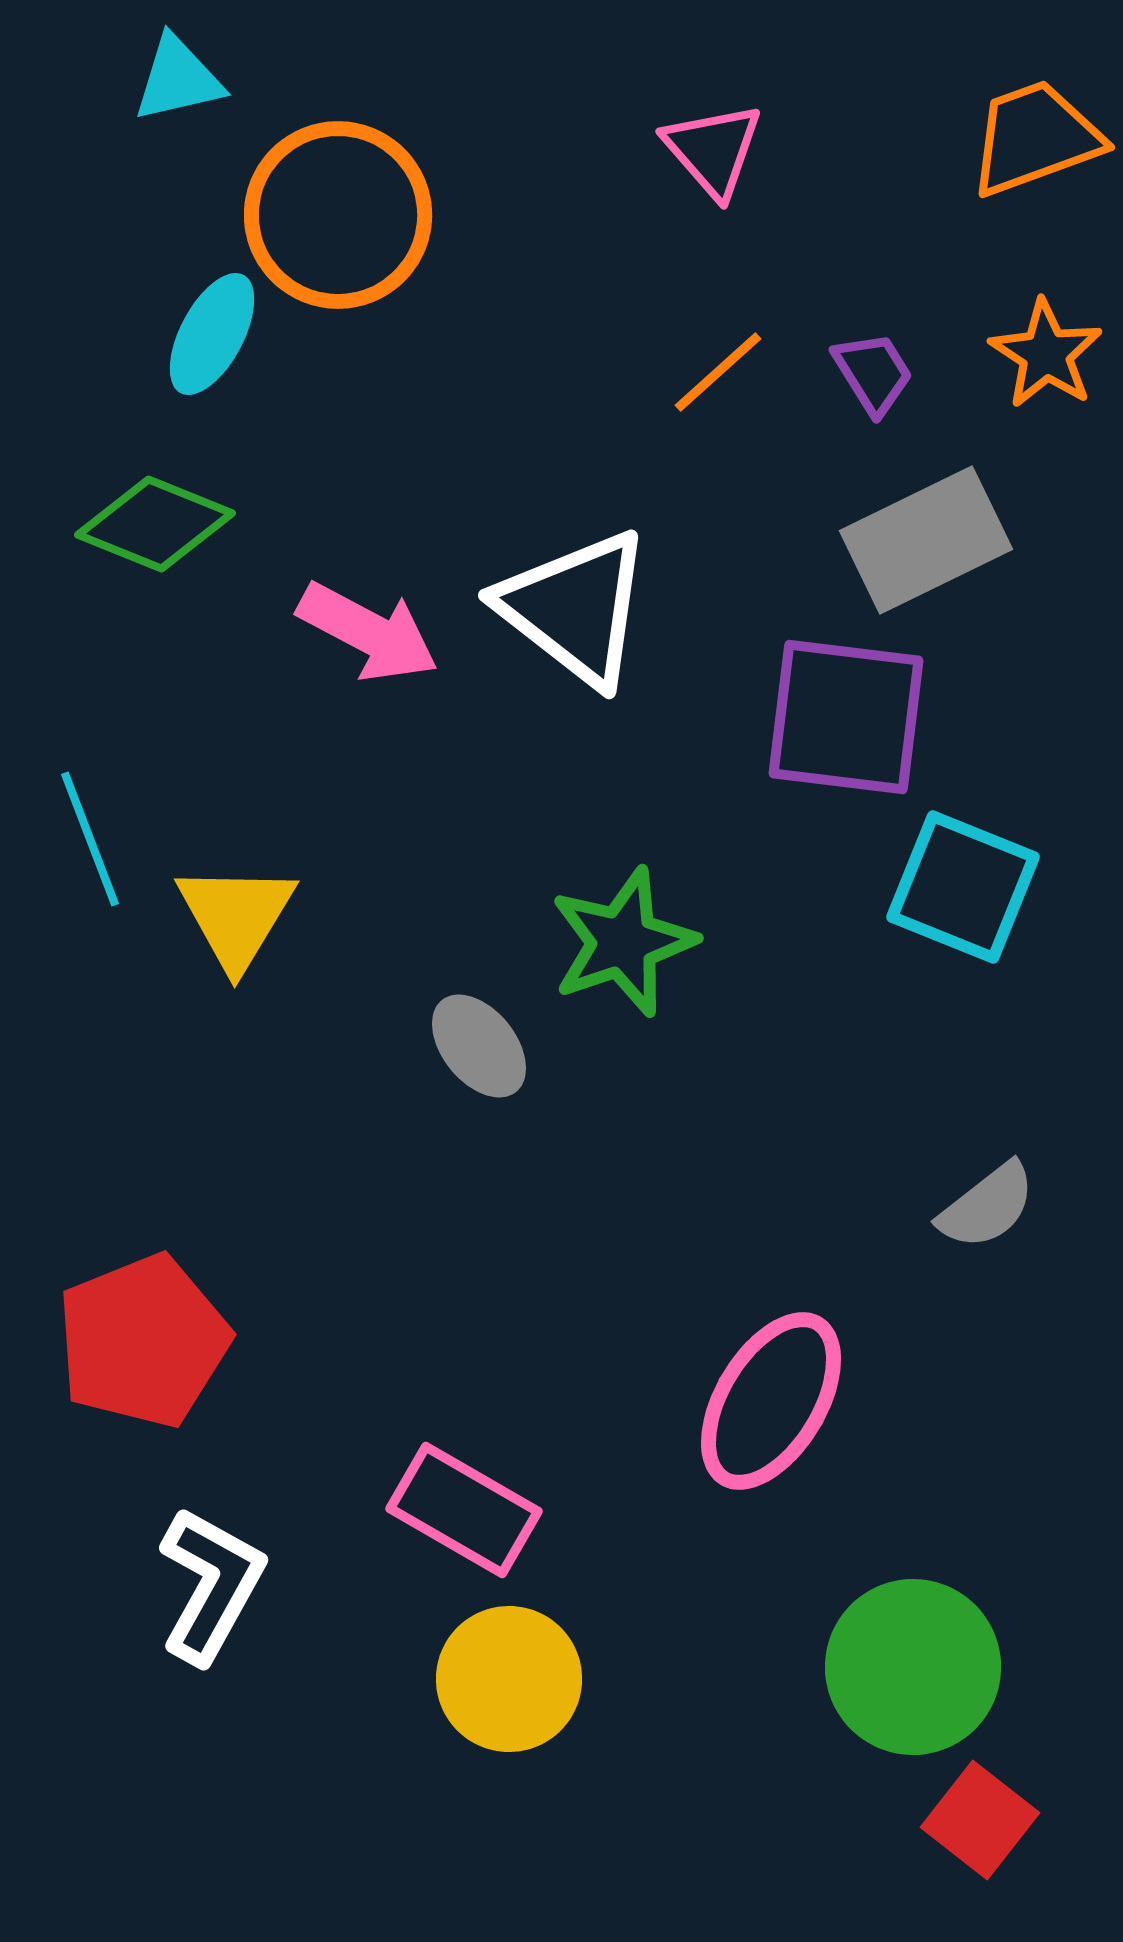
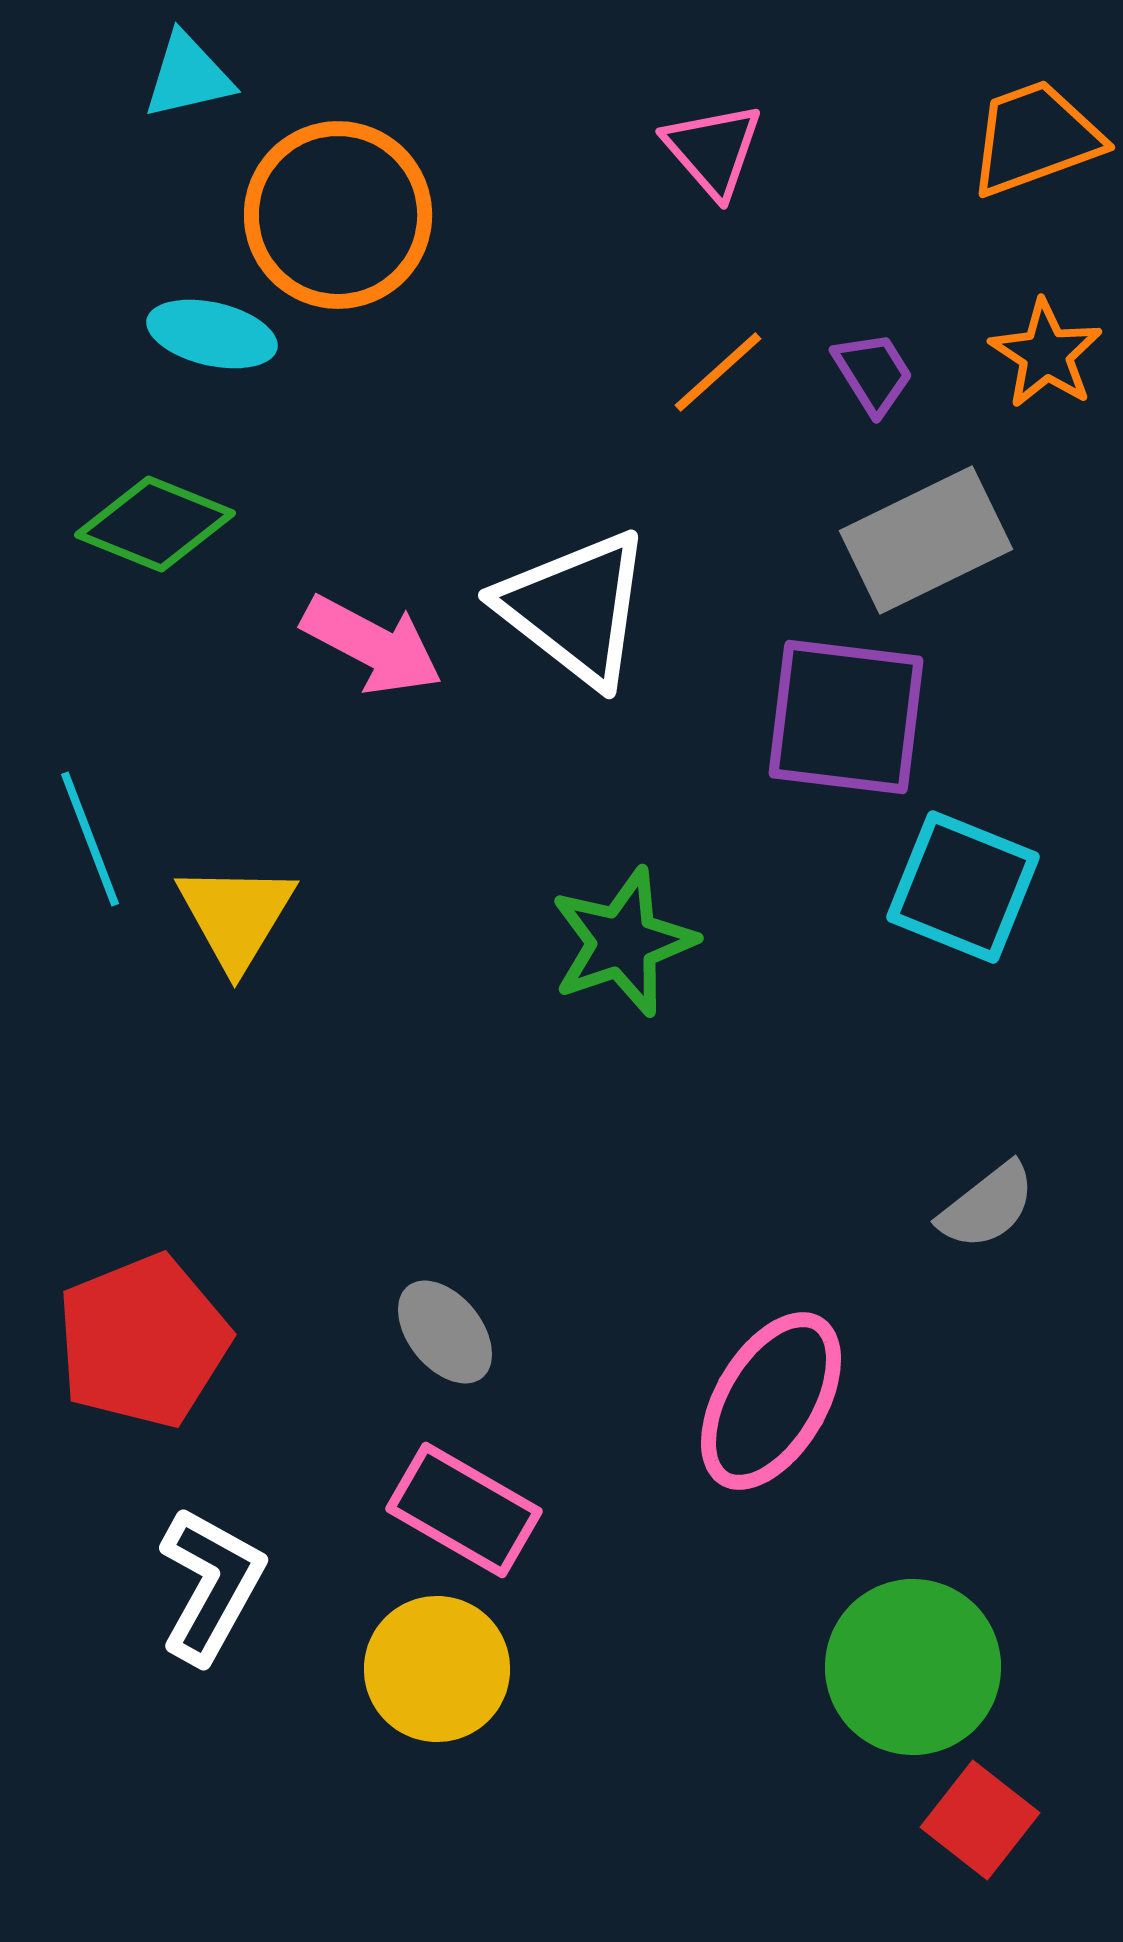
cyan triangle: moved 10 px right, 3 px up
cyan ellipse: rotated 75 degrees clockwise
pink arrow: moved 4 px right, 13 px down
gray ellipse: moved 34 px left, 286 px down
yellow circle: moved 72 px left, 10 px up
